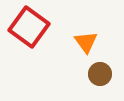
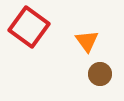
orange triangle: moved 1 px right, 1 px up
